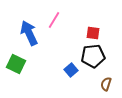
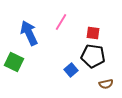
pink line: moved 7 px right, 2 px down
black pentagon: rotated 15 degrees clockwise
green square: moved 2 px left, 2 px up
brown semicircle: rotated 120 degrees counterclockwise
